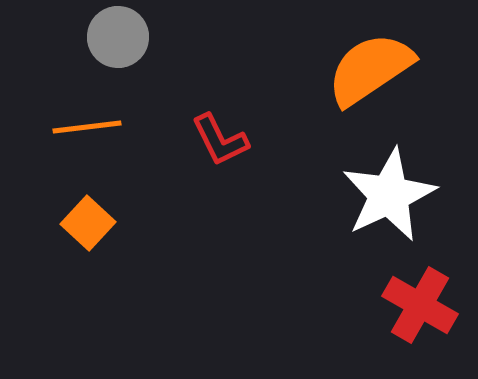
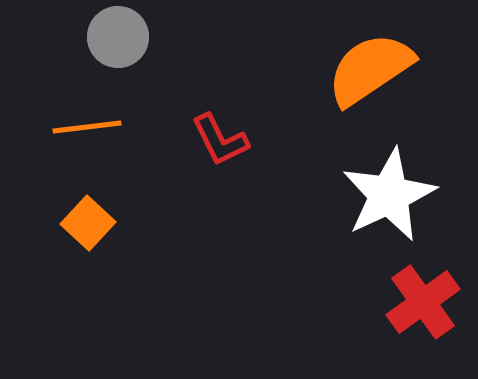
red cross: moved 3 px right, 3 px up; rotated 24 degrees clockwise
